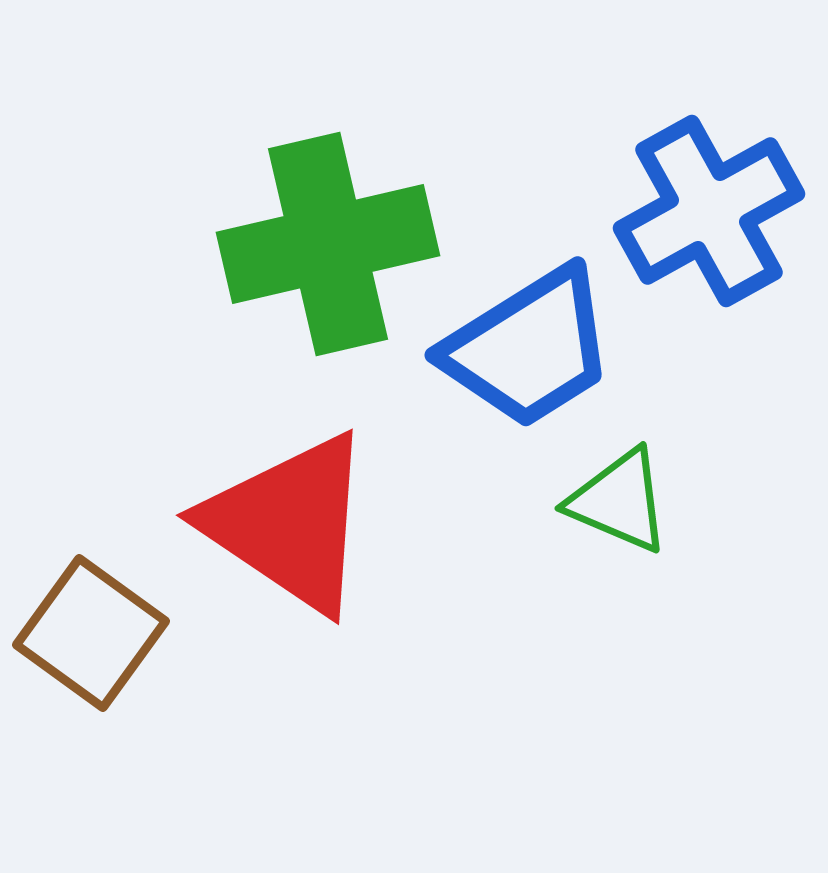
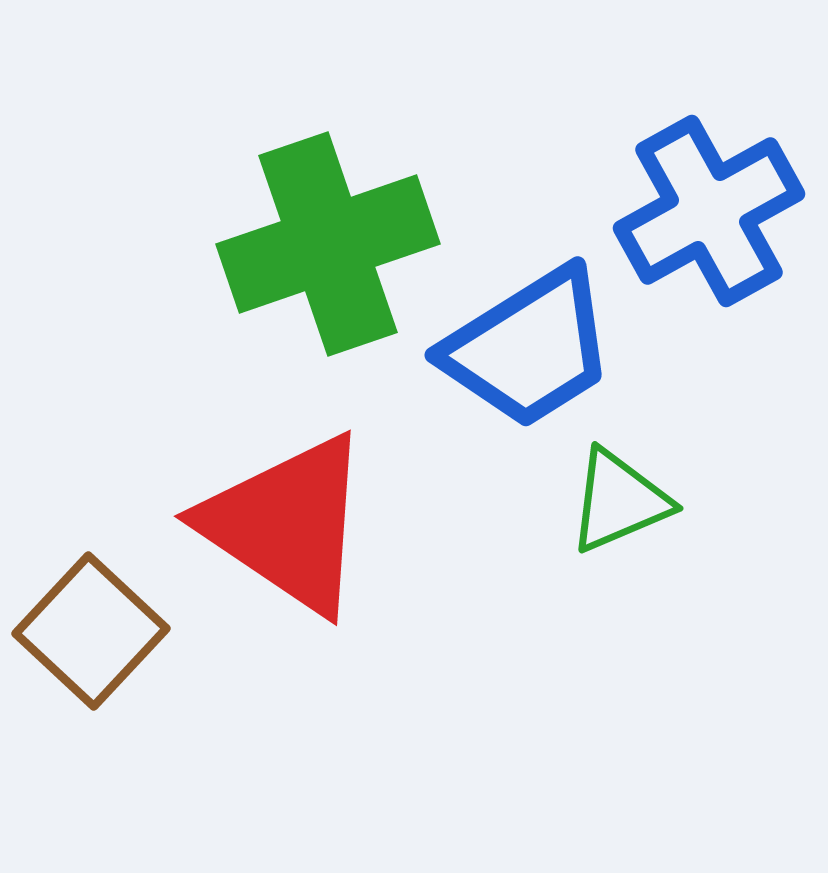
green cross: rotated 6 degrees counterclockwise
green triangle: rotated 46 degrees counterclockwise
red triangle: moved 2 px left, 1 px down
brown square: moved 2 px up; rotated 7 degrees clockwise
